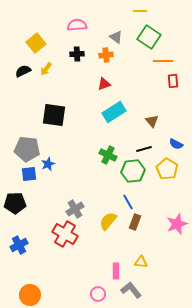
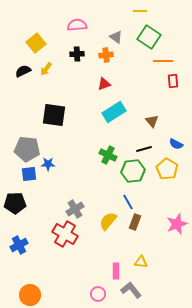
blue star: rotated 24 degrees clockwise
